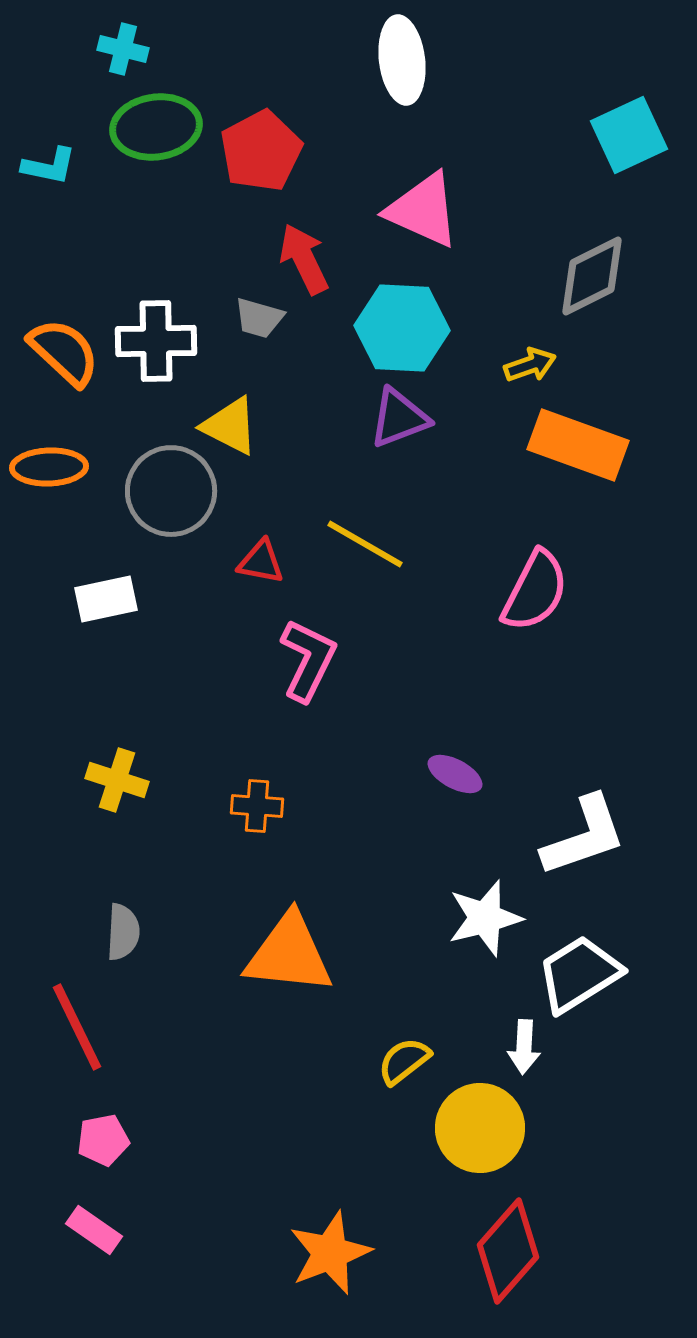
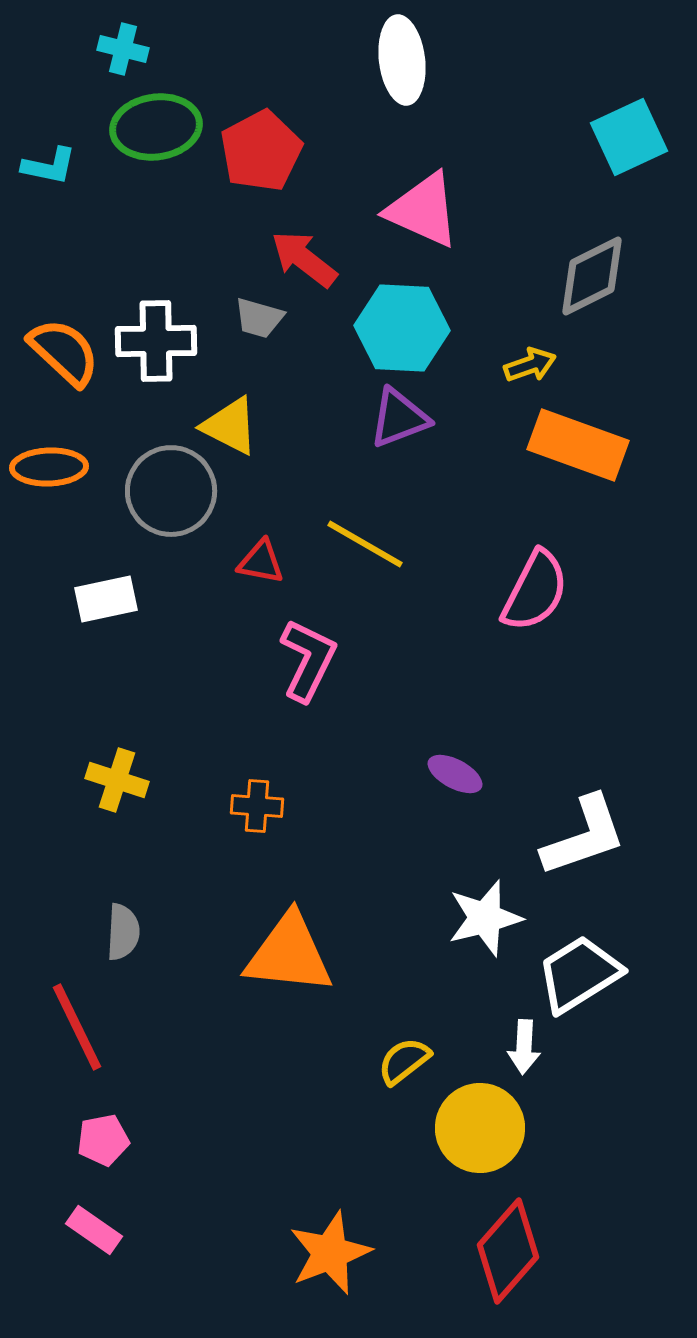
cyan square: moved 2 px down
red arrow: rotated 26 degrees counterclockwise
